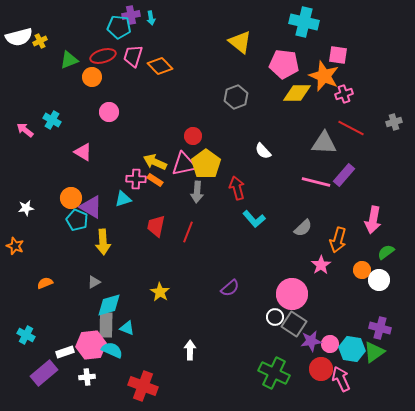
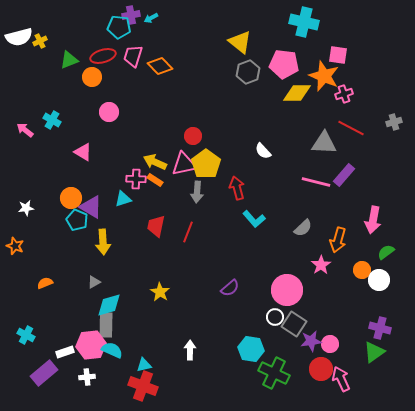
cyan arrow at (151, 18): rotated 72 degrees clockwise
gray hexagon at (236, 97): moved 12 px right, 25 px up
pink circle at (292, 294): moved 5 px left, 4 px up
cyan triangle at (127, 328): moved 17 px right, 37 px down; rotated 35 degrees counterclockwise
cyan hexagon at (352, 349): moved 101 px left
